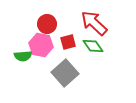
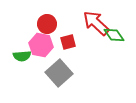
red arrow: moved 2 px right
green diamond: moved 21 px right, 11 px up
green semicircle: moved 1 px left
gray square: moved 6 px left
